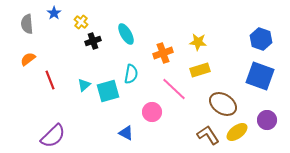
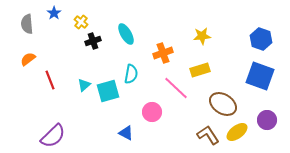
yellow star: moved 4 px right, 6 px up; rotated 12 degrees counterclockwise
pink line: moved 2 px right, 1 px up
